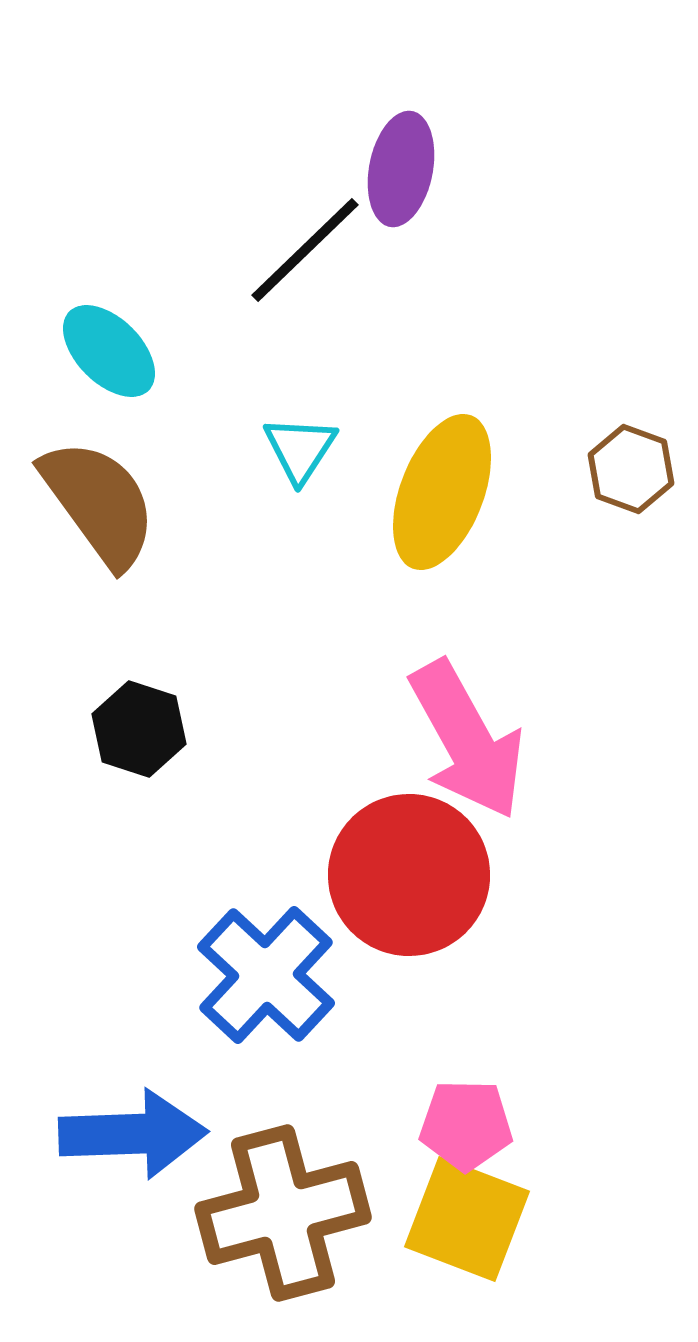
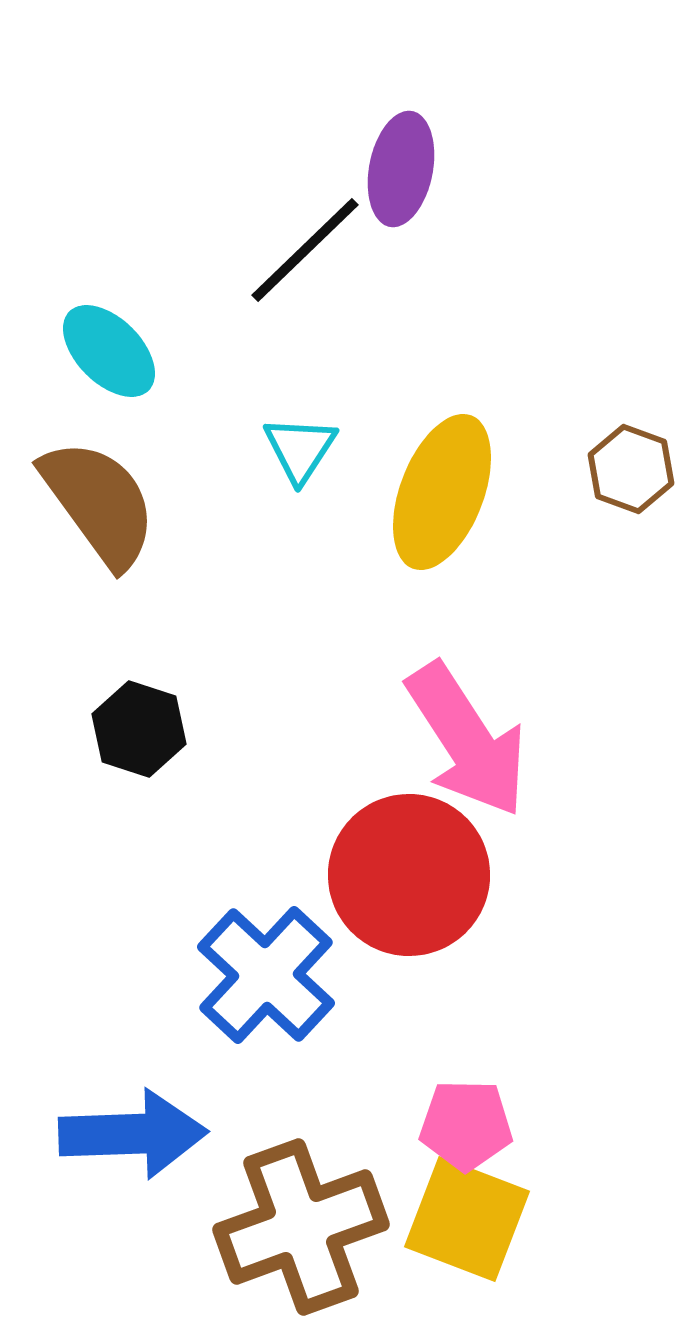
pink arrow: rotated 4 degrees counterclockwise
brown cross: moved 18 px right, 14 px down; rotated 5 degrees counterclockwise
